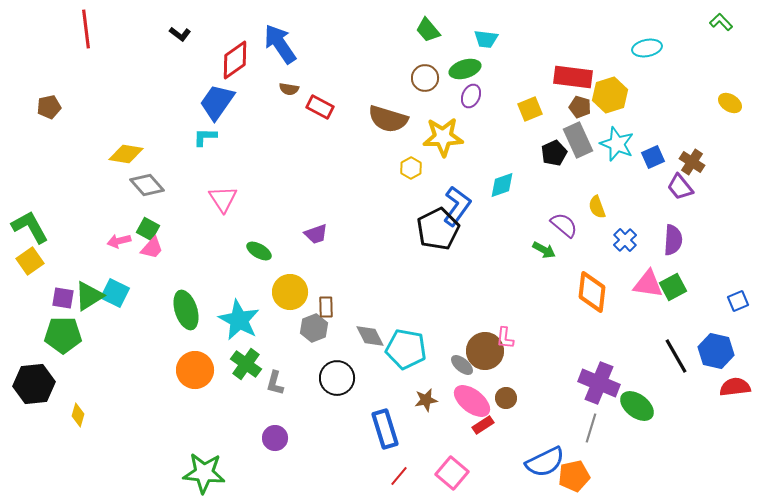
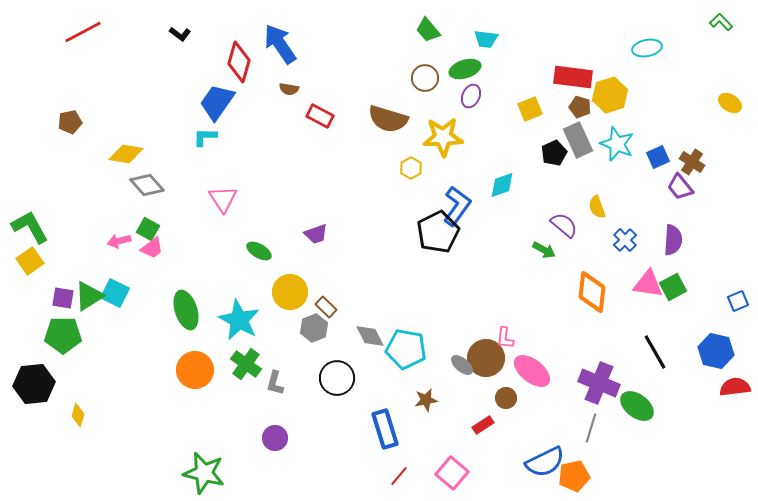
red line at (86, 29): moved 3 px left, 3 px down; rotated 69 degrees clockwise
red diamond at (235, 60): moved 4 px right, 2 px down; rotated 39 degrees counterclockwise
brown pentagon at (49, 107): moved 21 px right, 15 px down
red rectangle at (320, 107): moved 9 px down
blue square at (653, 157): moved 5 px right
black pentagon at (438, 229): moved 3 px down
pink trapezoid at (152, 248): rotated 10 degrees clockwise
brown rectangle at (326, 307): rotated 45 degrees counterclockwise
brown circle at (485, 351): moved 1 px right, 7 px down
black line at (676, 356): moved 21 px left, 4 px up
pink ellipse at (472, 401): moved 60 px right, 30 px up
green star at (204, 473): rotated 9 degrees clockwise
